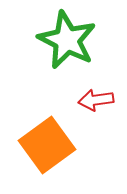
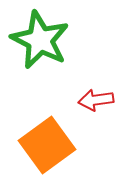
green star: moved 27 px left
